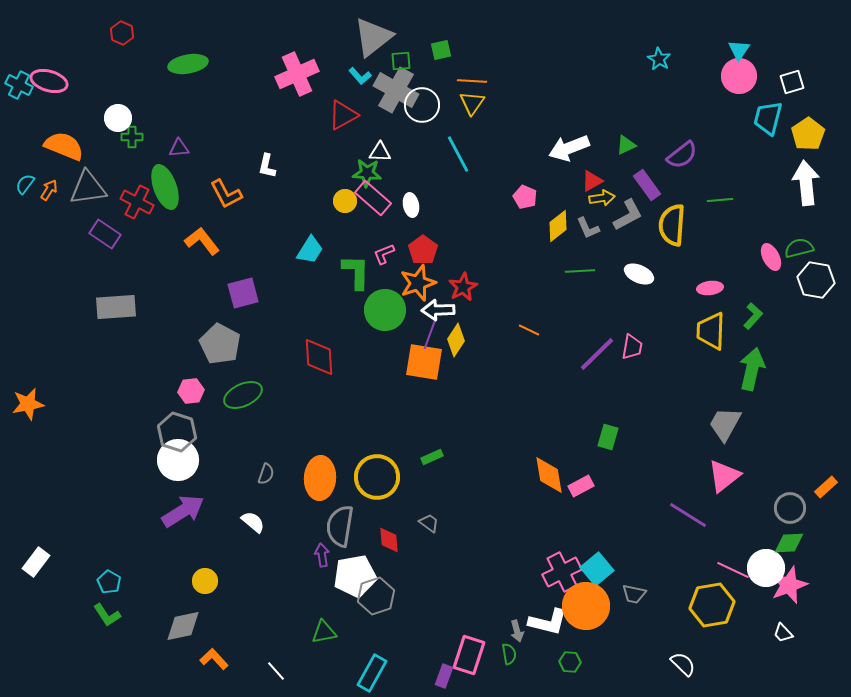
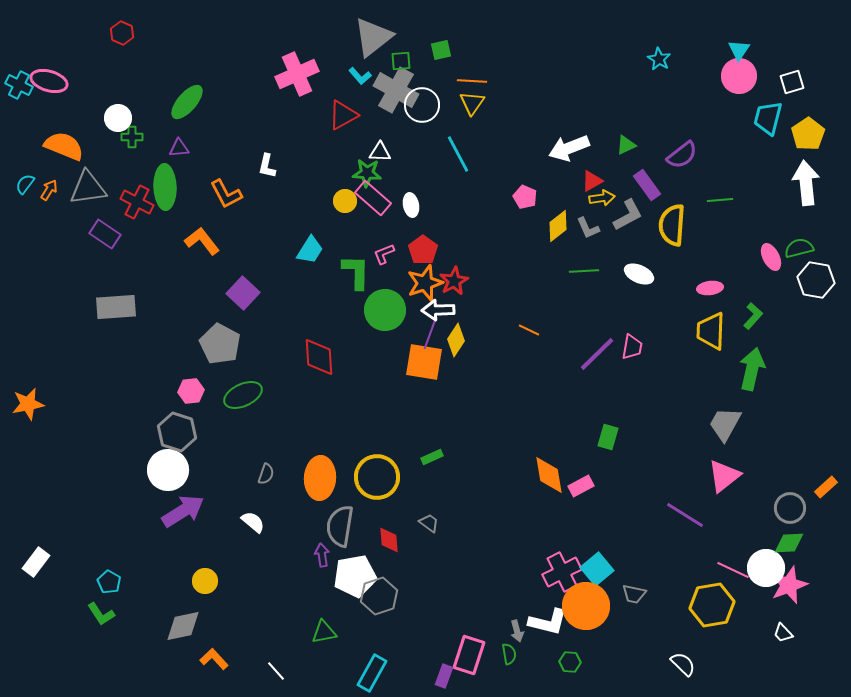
green ellipse at (188, 64): moved 1 px left, 38 px down; rotated 39 degrees counterclockwise
green ellipse at (165, 187): rotated 18 degrees clockwise
green line at (580, 271): moved 4 px right
orange star at (418, 283): moved 7 px right
red star at (463, 287): moved 9 px left, 6 px up
purple square at (243, 293): rotated 32 degrees counterclockwise
white circle at (178, 460): moved 10 px left, 10 px down
purple line at (688, 515): moved 3 px left
gray hexagon at (376, 596): moved 3 px right
green L-shape at (107, 615): moved 6 px left, 1 px up
